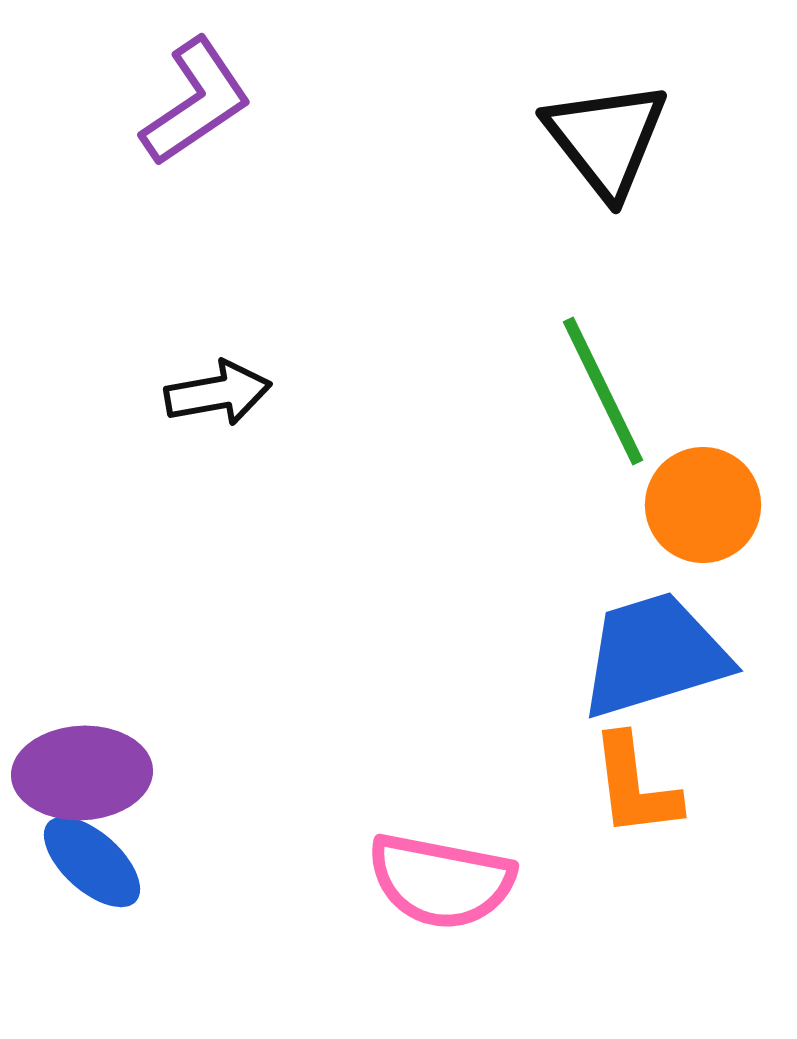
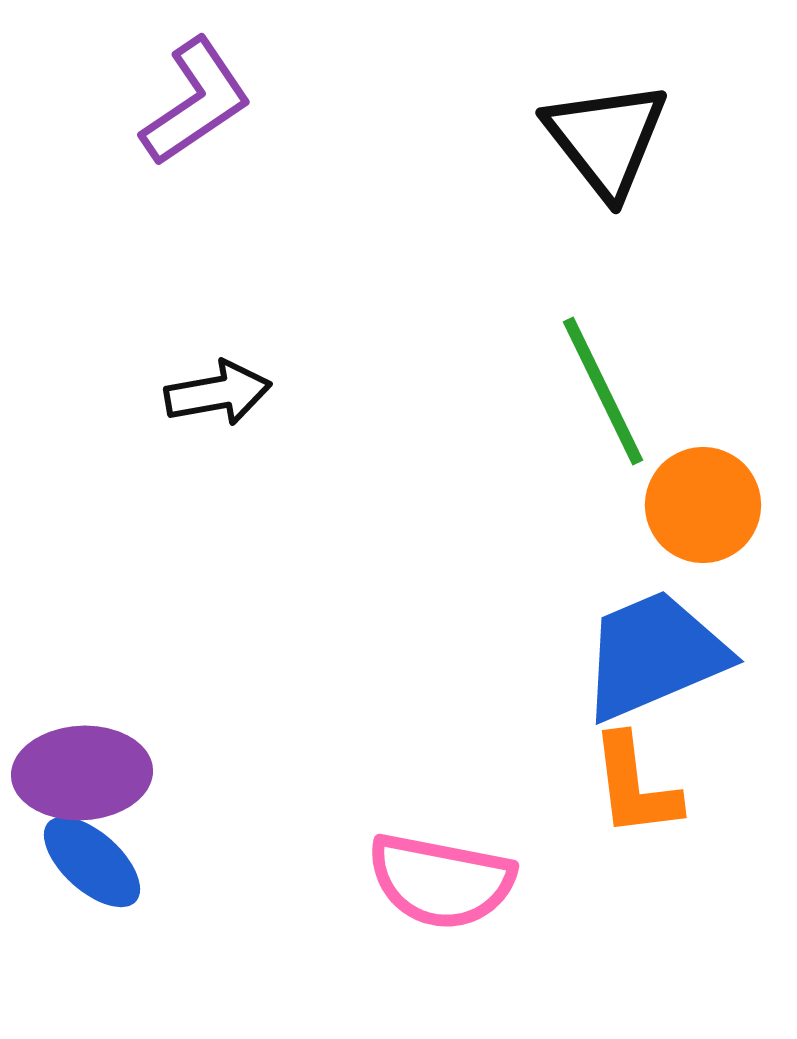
blue trapezoid: rotated 6 degrees counterclockwise
